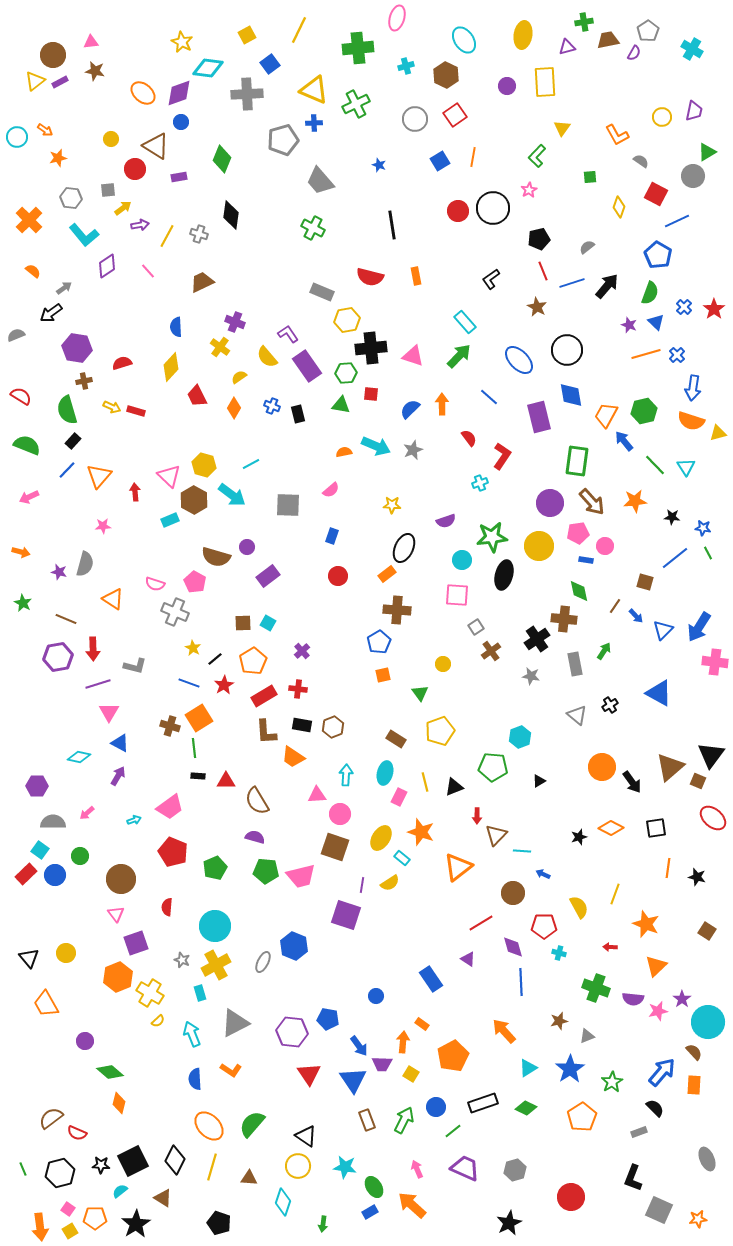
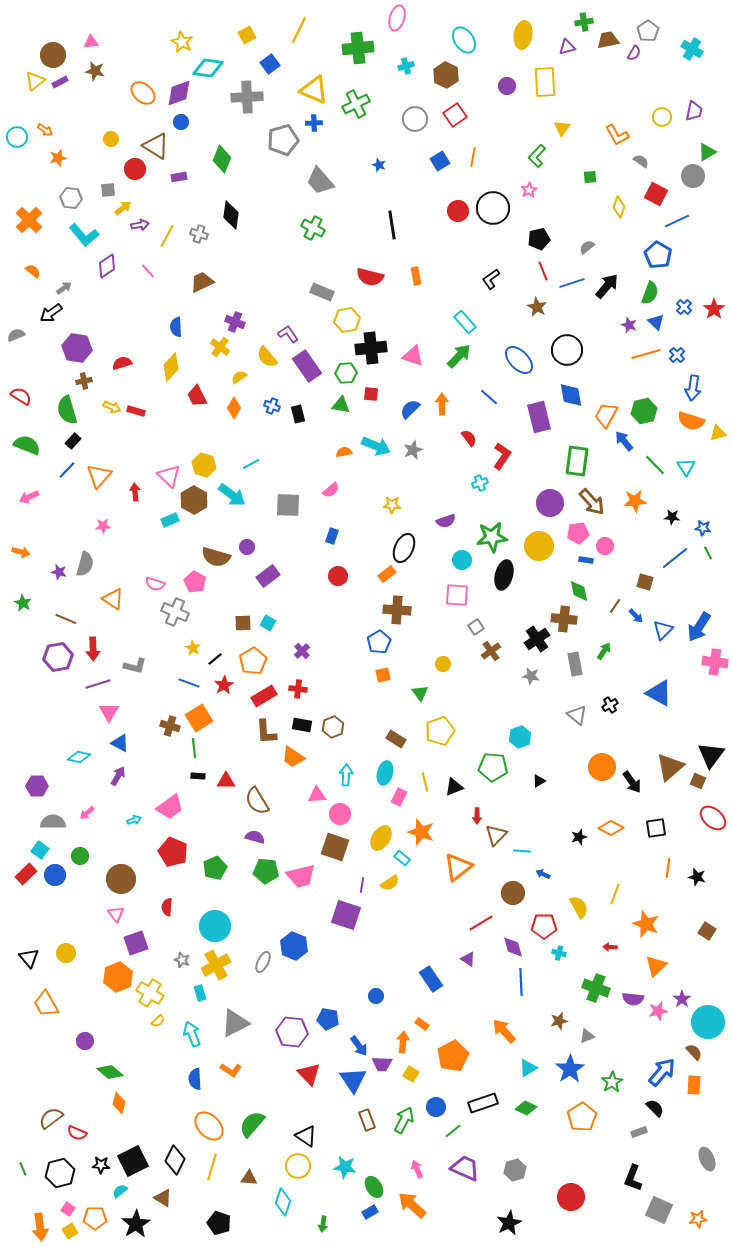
gray cross at (247, 94): moved 3 px down
red triangle at (309, 1074): rotated 10 degrees counterclockwise
